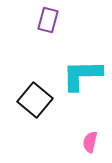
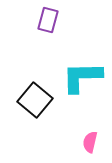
cyan L-shape: moved 2 px down
